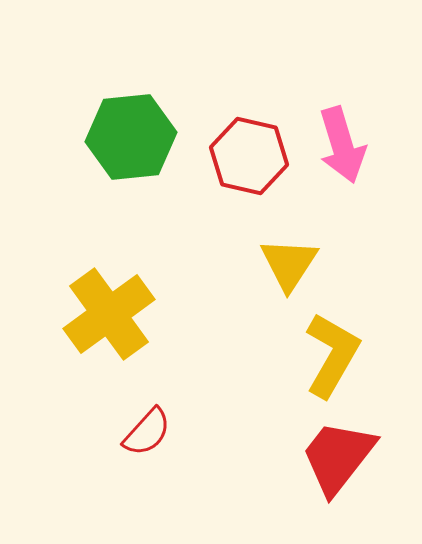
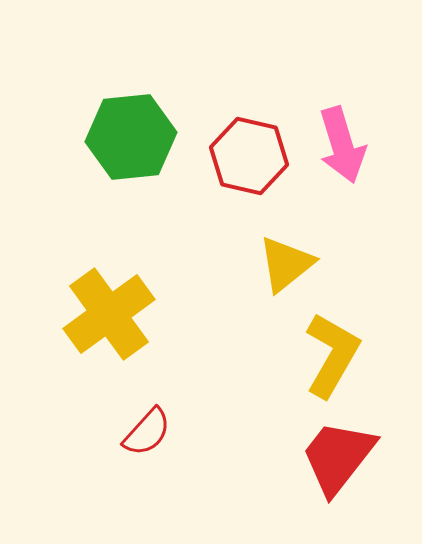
yellow triangle: moved 3 px left; rotated 18 degrees clockwise
